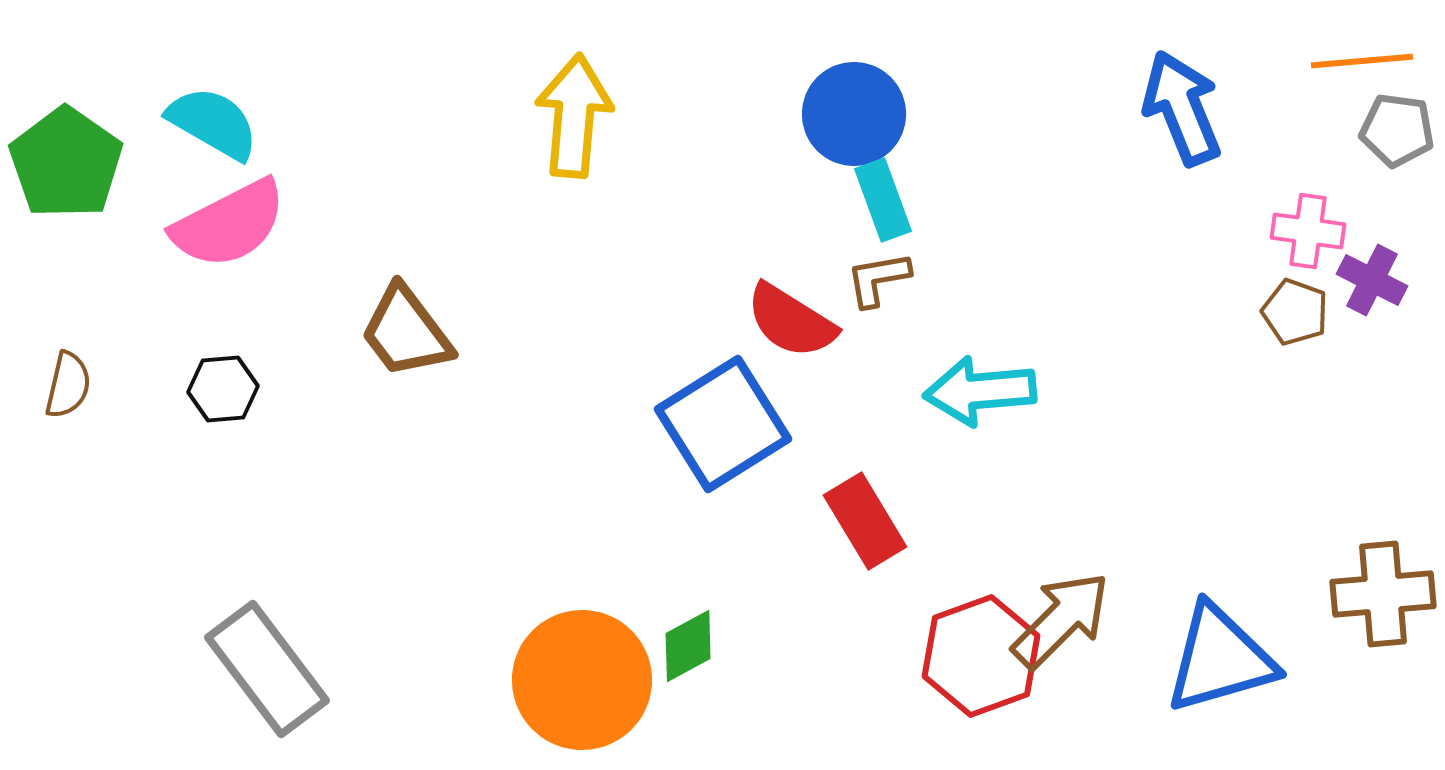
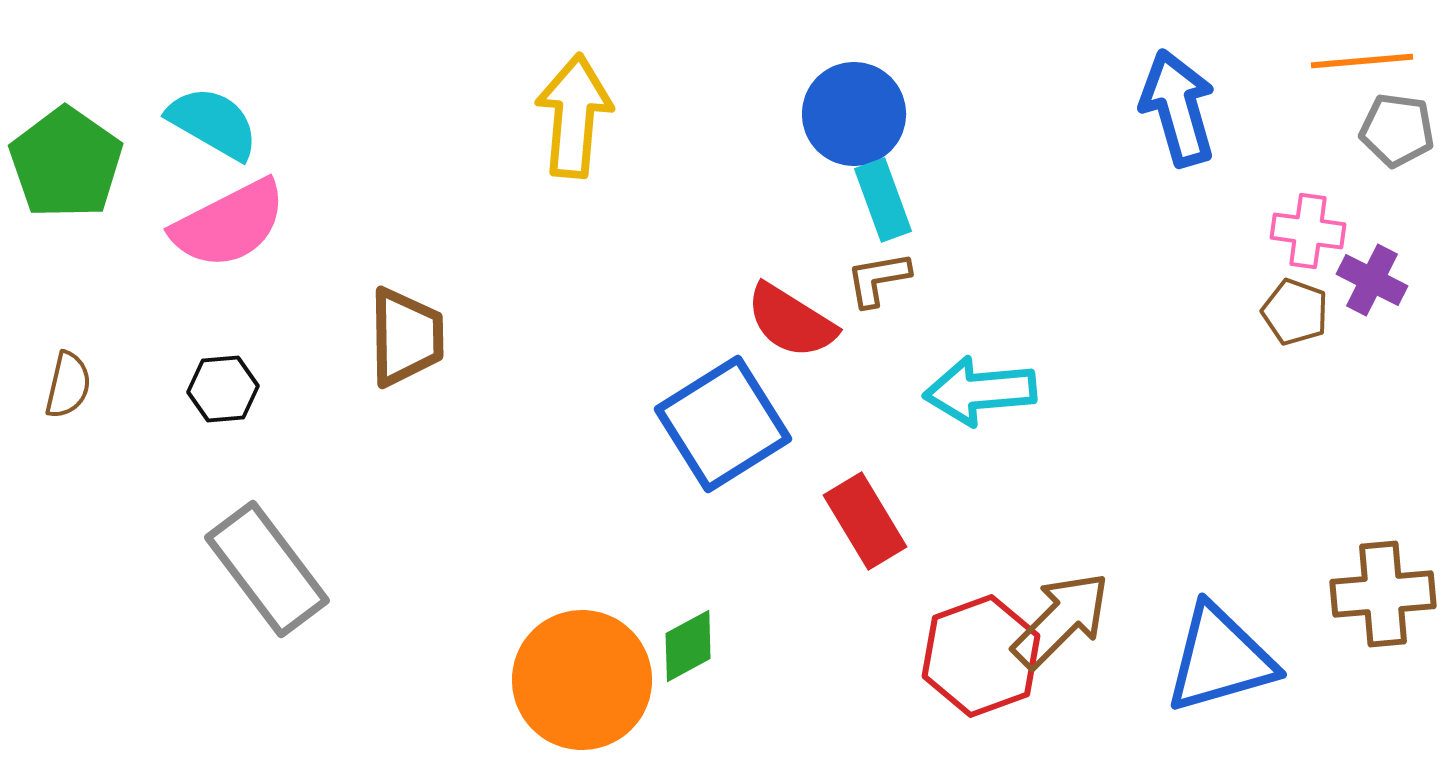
blue arrow: moved 4 px left; rotated 6 degrees clockwise
brown trapezoid: moved 5 px down; rotated 144 degrees counterclockwise
gray rectangle: moved 100 px up
